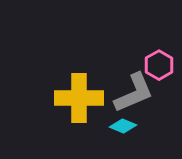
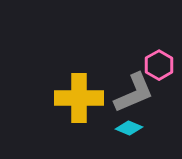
cyan diamond: moved 6 px right, 2 px down
